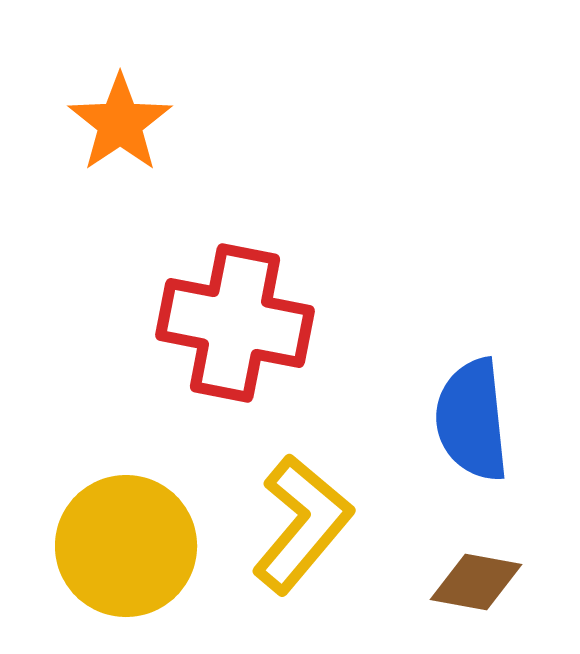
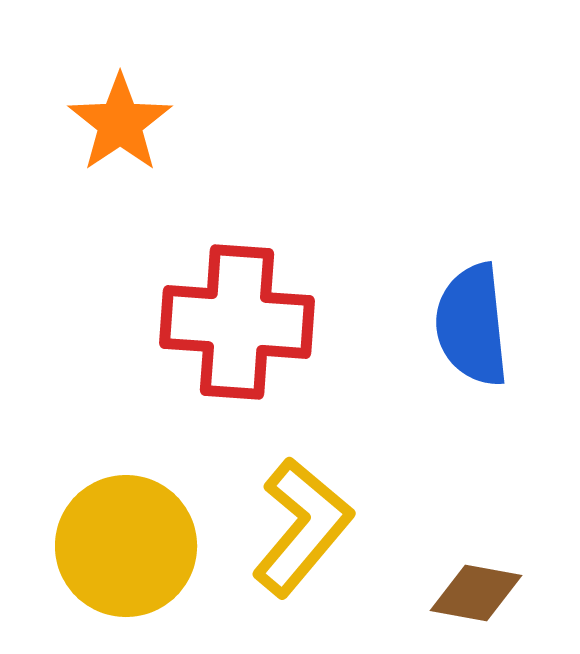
red cross: moved 2 px right, 1 px up; rotated 7 degrees counterclockwise
blue semicircle: moved 95 px up
yellow L-shape: moved 3 px down
brown diamond: moved 11 px down
